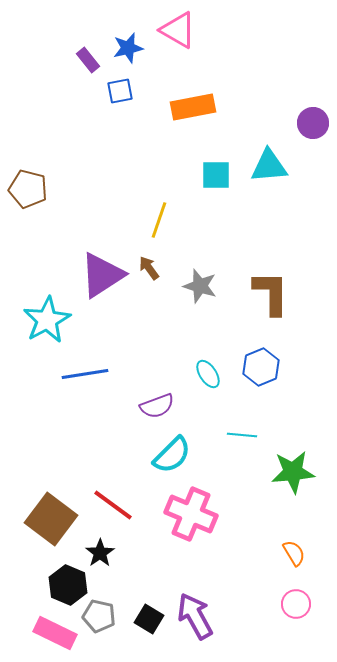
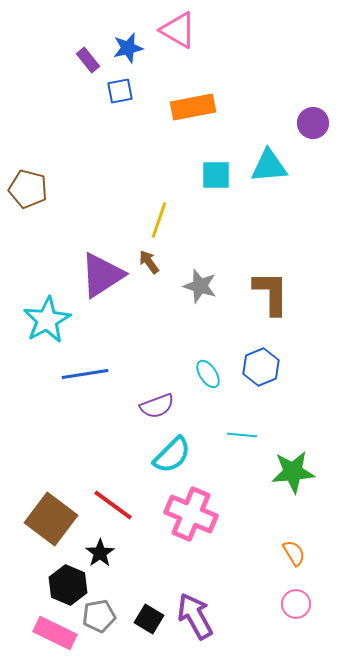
brown arrow: moved 6 px up
gray pentagon: rotated 24 degrees counterclockwise
